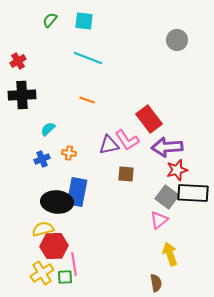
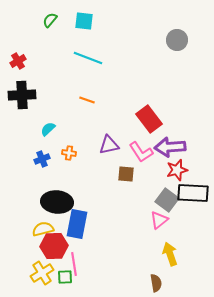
pink L-shape: moved 14 px right, 12 px down
purple arrow: moved 3 px right
blue rectangle: moved 32 px down
gray square: moved 3 px down
